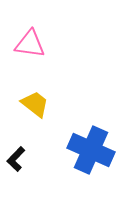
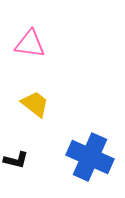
blue cross: moved 1 px left, 7 px down
black L-shape: moved 1 px down; rotated 120 degrees counterclockwise
